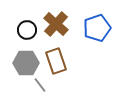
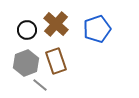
blue pentagon: moved 1 px down
gray hexagon: rotated 20 degrees counterclockwise
gray line: rotated 14 degrees counterclockwise
